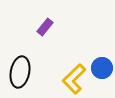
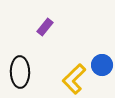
blue circle: moved 3 px up
black ellipse: rotated 12 degrees counterclockwise
